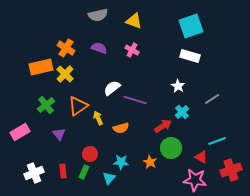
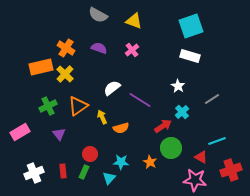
gray semicircle: rotated 42 degrees clockwise
pink cross: rotated 24 degrees clockwise
purple line: moved 5 px right; rotated 15 degrees clockwise
green cross: moved 2 px right, 1 px down; rotated 12 degrees clockwise
yellow arrow: moved 4 px right, 1 px up
